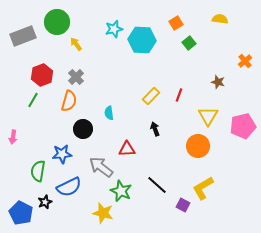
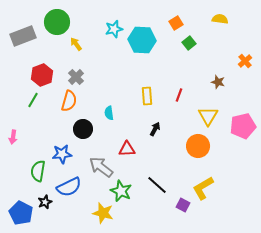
yellow rectangle: moved 4 px left; rotated 48 degrees counterclockwise
black arrow: rotated 48 degrees clockwise
